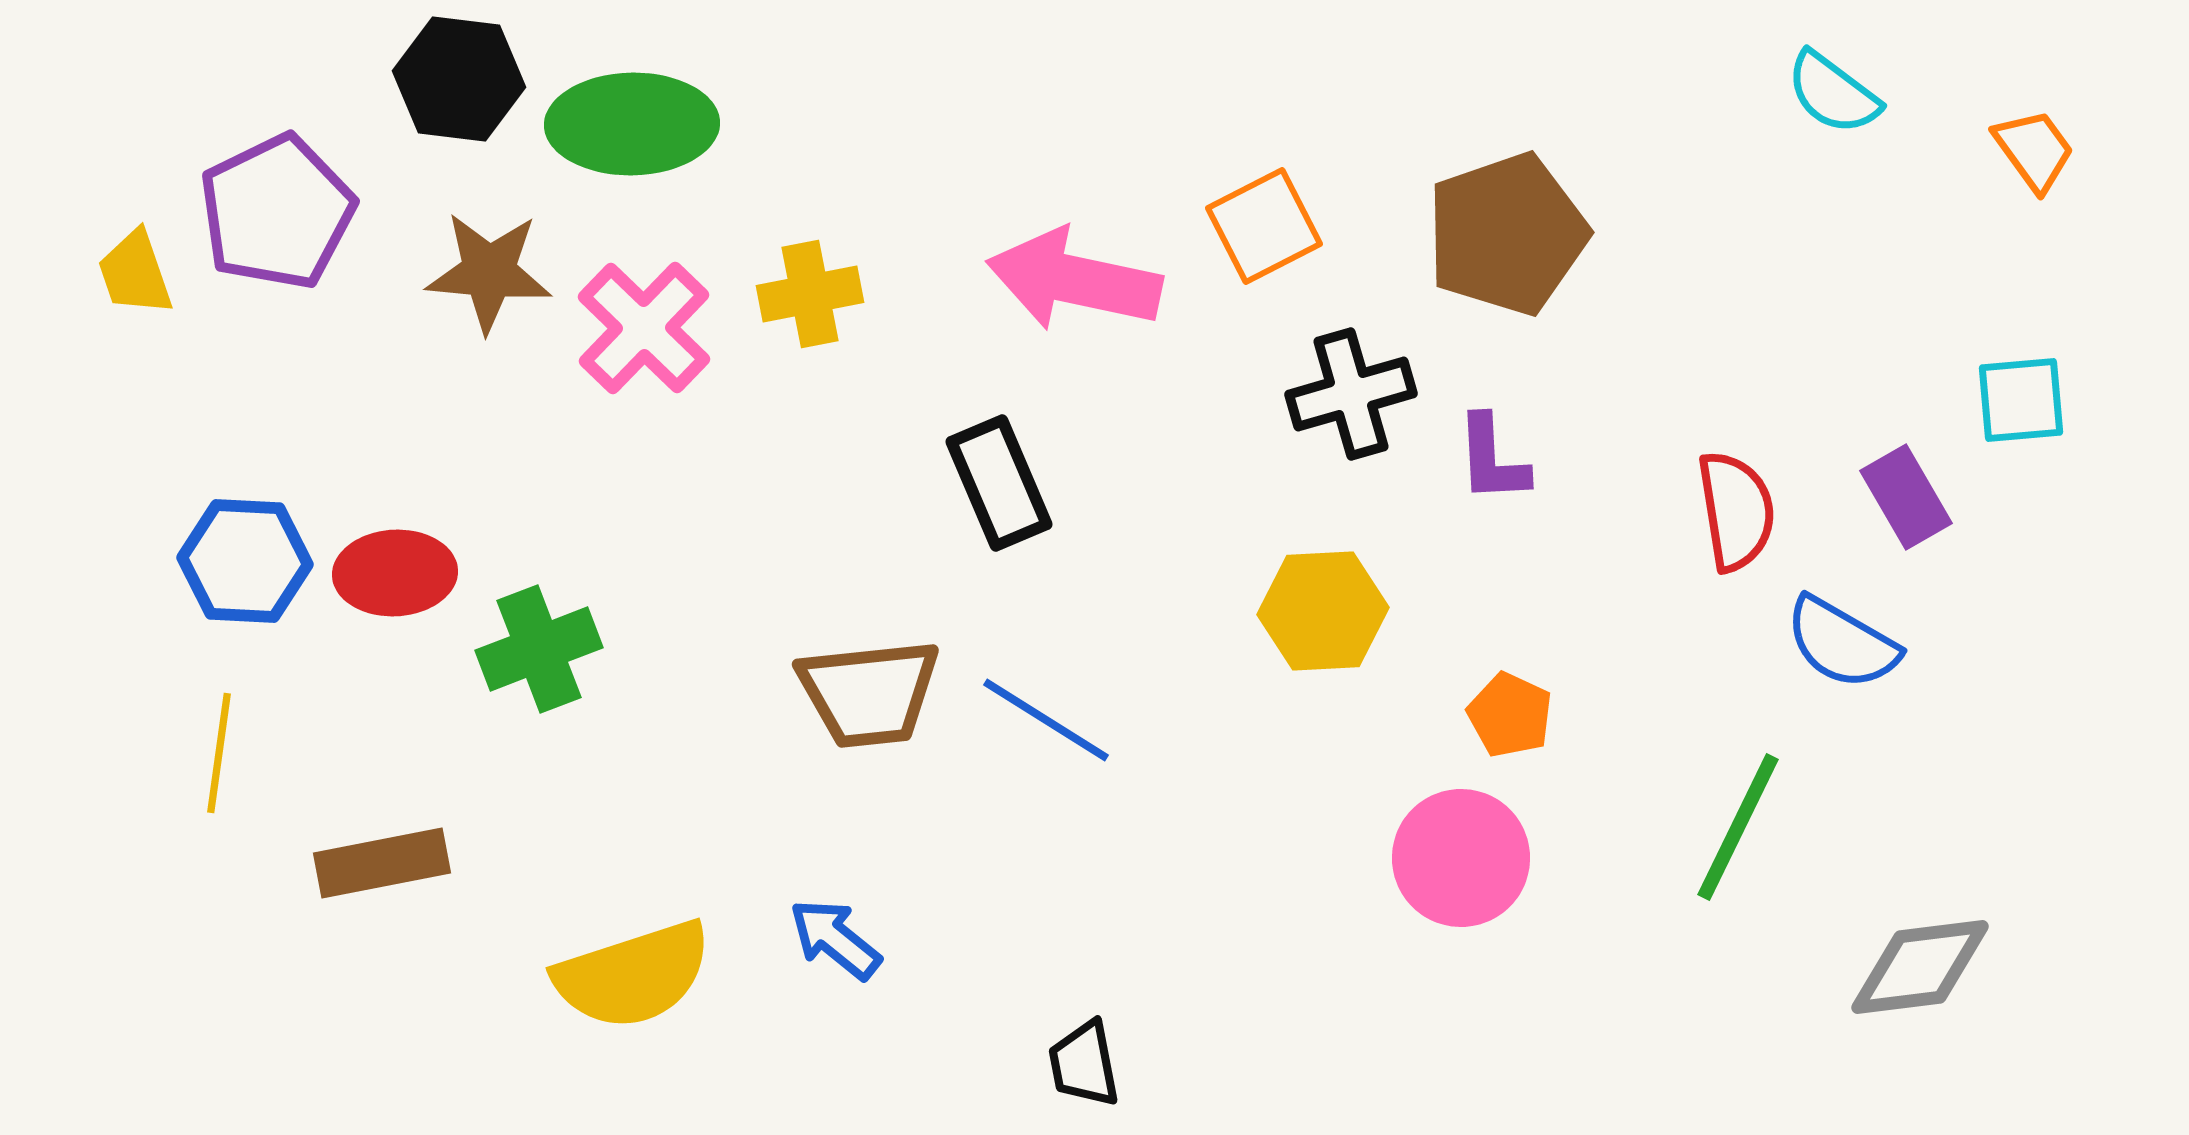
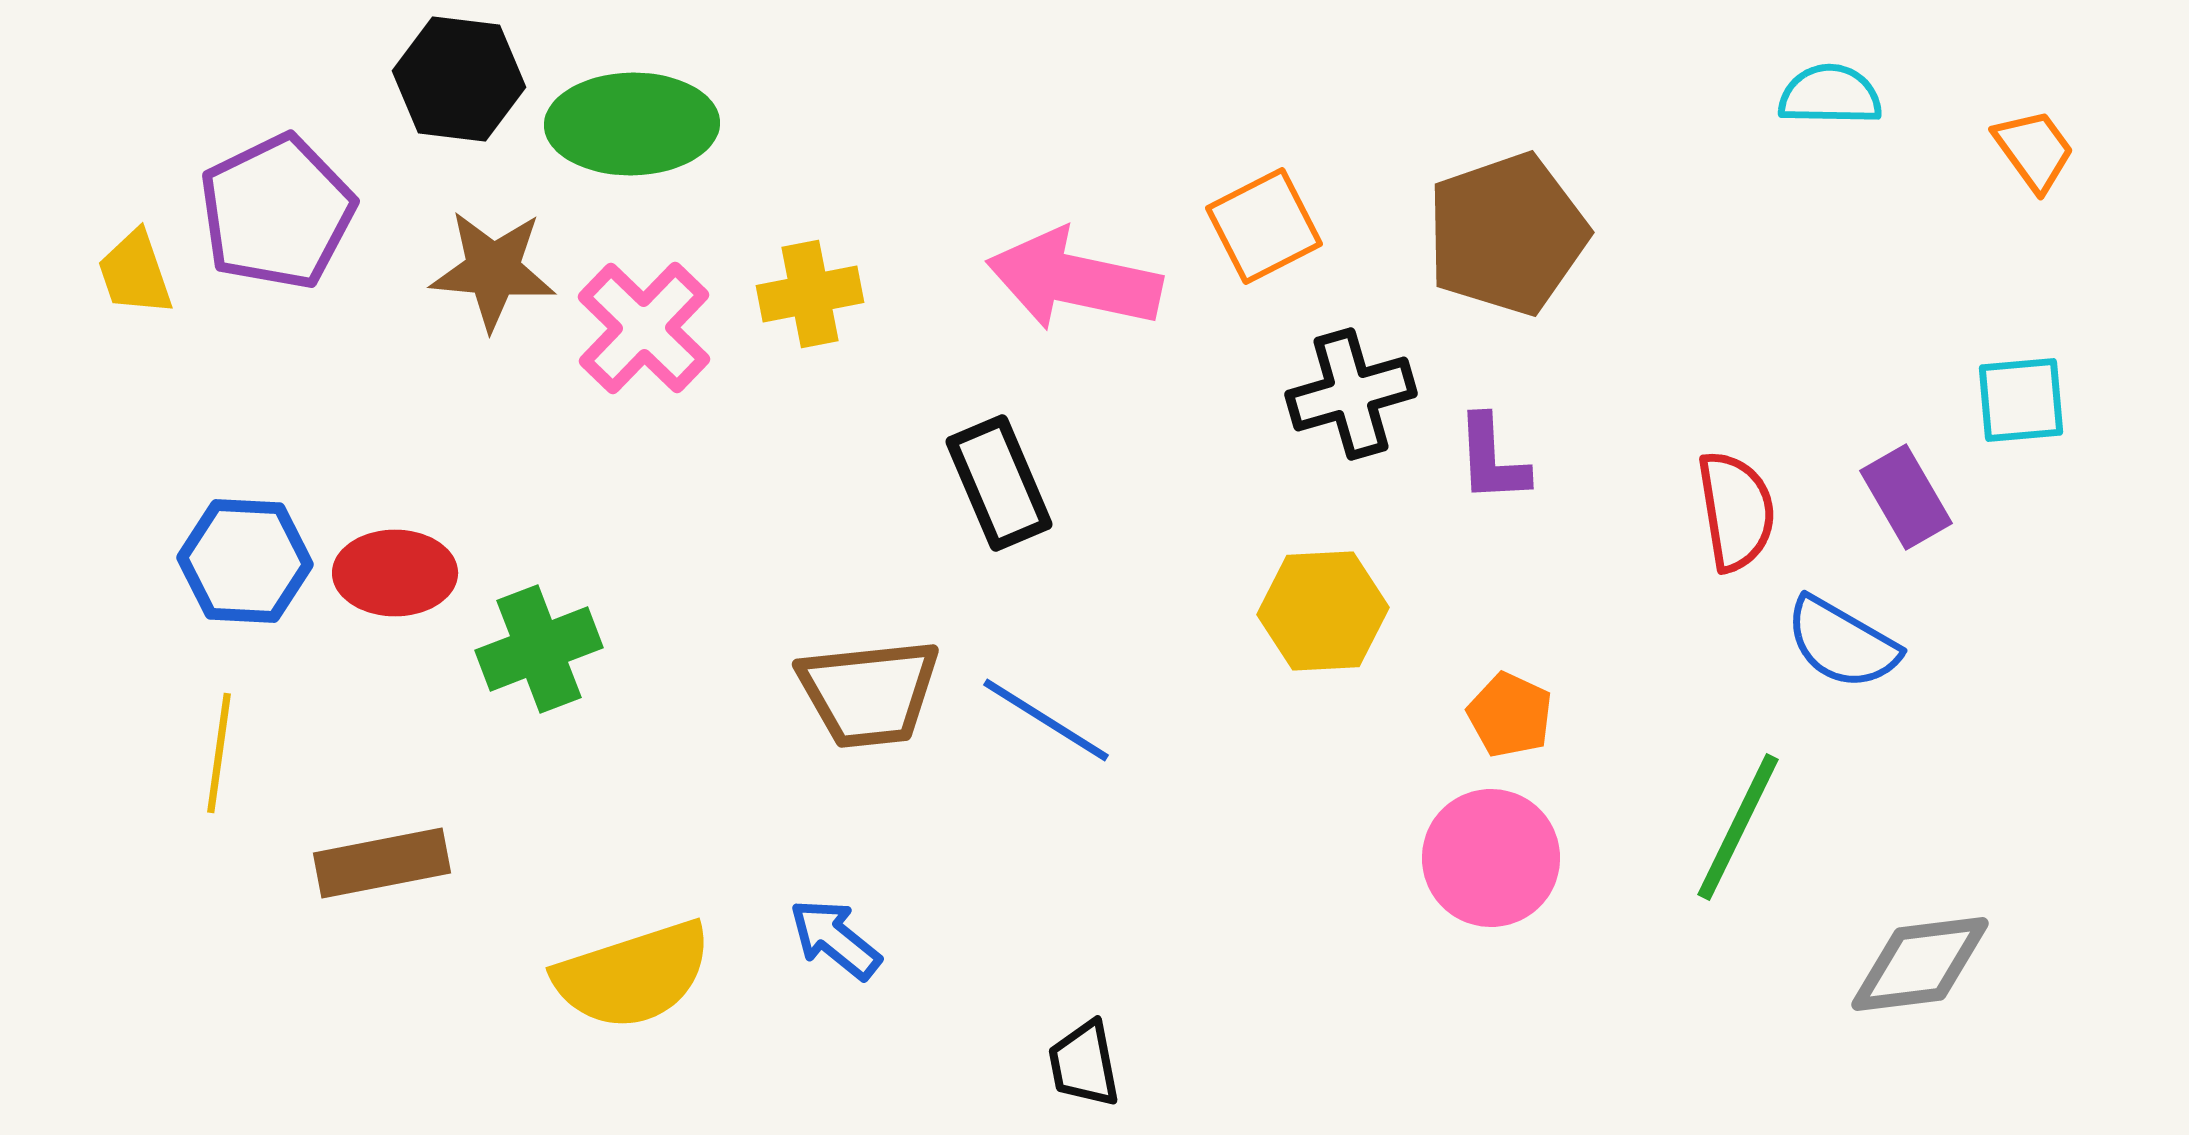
cyan semicircle: moved 3 px left, 2 px down; rotated 144 degrees clockwise
brown star: moved 4 px right, 2 px up
red ellipse: rotated 3 degrees clockwise
pink circle: moved 30 px right
gray diamond: moved 3 px up
